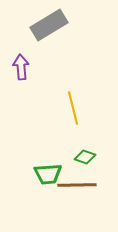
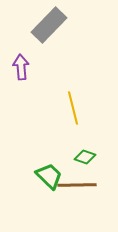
gray rectangle: rotated 15 degrees counterclockwise
green trapezoid: moved 1 px right, 2 px down; rotated 132 degrees counterclockwise
